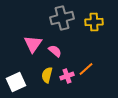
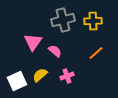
gray cross: moved 1 px right, 2 px down
yellow cross: moved 1 px left, 1 px up
pink triangle: moved 2 px up
orange line: moved 10 px right, 16 px up
yellow semicircle: moved 7 px left; rotated 35 degrees clockwise
white square: moved 1 px right, 1 px up
